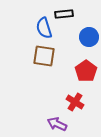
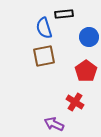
brown square: rotated 20 degrees counterclockwise
purple arrow: moved 3 px left
